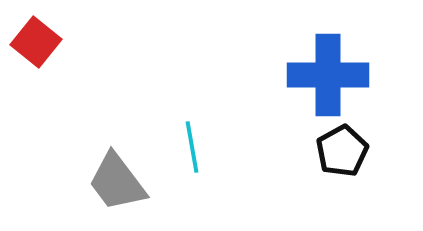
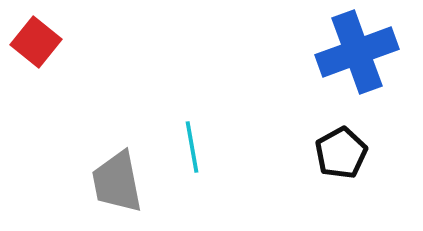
blue cross: moved 29 px right, 23 px up; rotated 20 degrees counterclockwise
black pentagon: moved 1 px left, 2 px down
gray trapezoid: rotated 26 degrees clockwise
